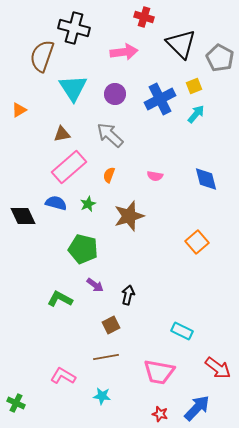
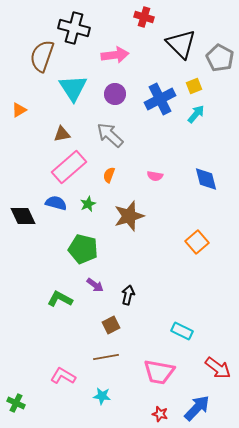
pink arrow: moved 9 px left, 3 px down
